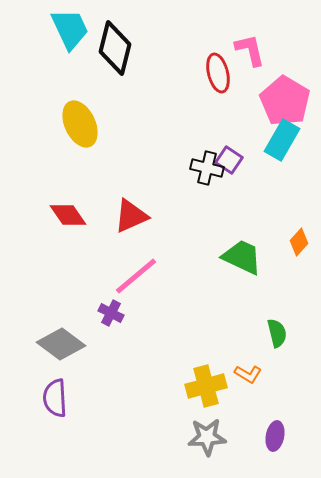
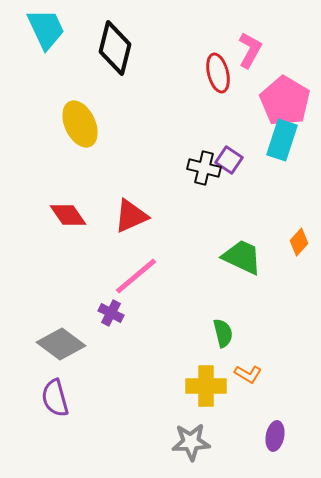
cyan trapezoid: moved 24 px left
pink L-shape: rotated 42 degrees clockwise
cyan rectangle: rotated 12 degrees counterclockwise
black cross: moved 3 px left
green semicircle: moved 54 px left
yellow cross: rotated 15 degrees clockwise
purple semicircle: rotated 12 degrees counterclockwise
gray star: moved 16 px left, 5 px down
